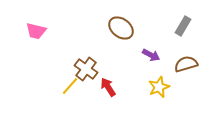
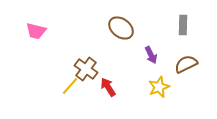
gray rectangle: moved 1 px up; rotated 30 degrees counterclockwise
purple arrow: rotated 36 degrees clockwise
brown semicircle: rotated 10 degrees counterclockwise
